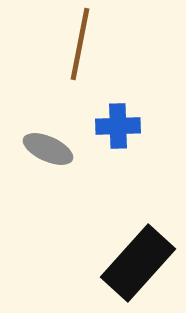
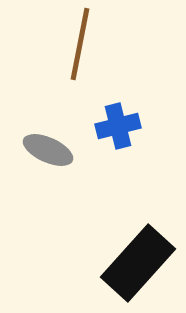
blue cross: rotated 12 degrees counterclockwise
gray ellipse: moved 1 px down
